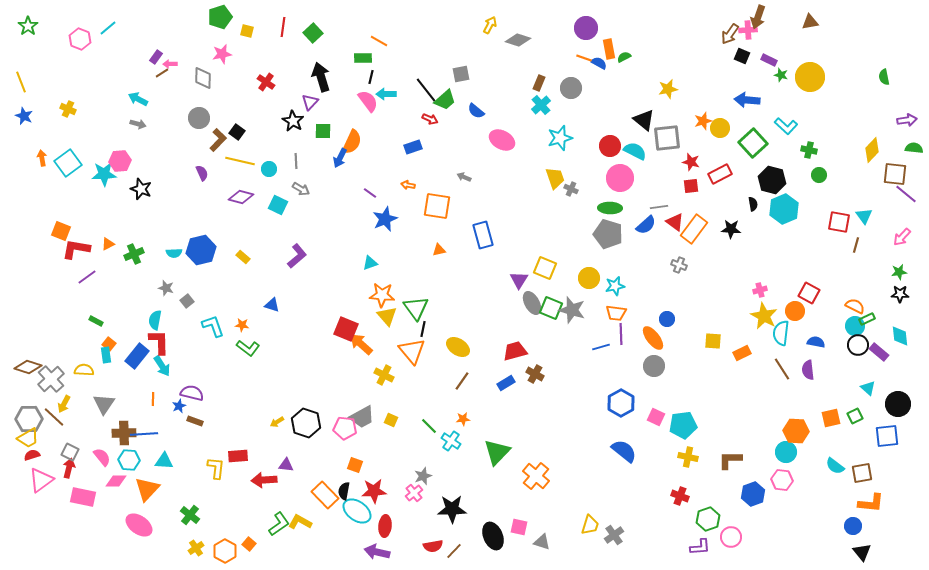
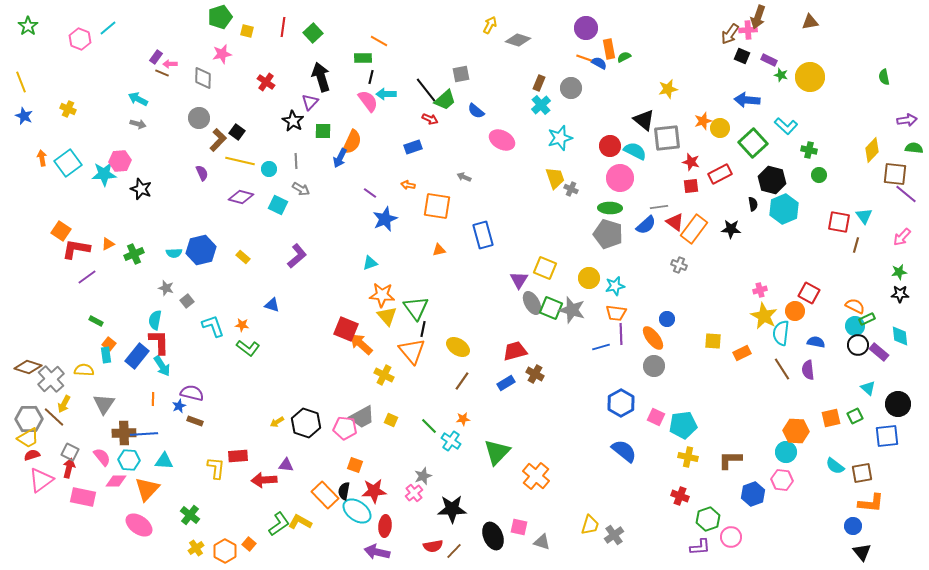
brown line at (162, 73): rotated 56 degrees clockwise
orange square at (61, 231): rotated 12 degrees clockwise
